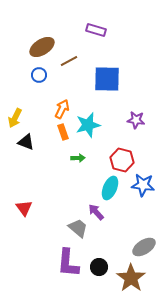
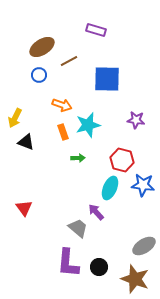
orange arrow: moved 4 px up; rotated 84 degrees clockwise
gray ellipse: moved 1 px up
brown star: moved 4 px right, 1 px down; rotated 16 degrees counterclockwise
